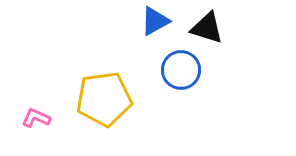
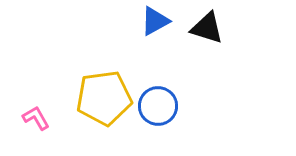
blue circle: moved 23 px left, 36 px down
yellow pentagon: moved 1 px up
pink L-shape: rotated 36 degrees clockwise
